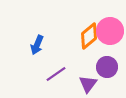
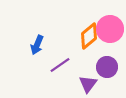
pink circle: moved 2 px up
purple line: moved 4 px right, 9 px up
